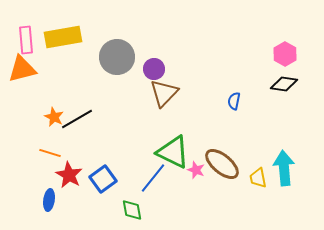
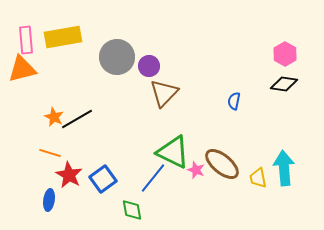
purple circle: moved 5 px left, 3 px up
